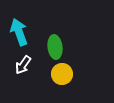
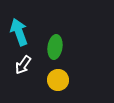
green ellipse: rotated 15 degrees clockwise
yellow circle: moved 4 px left, 6 px down
